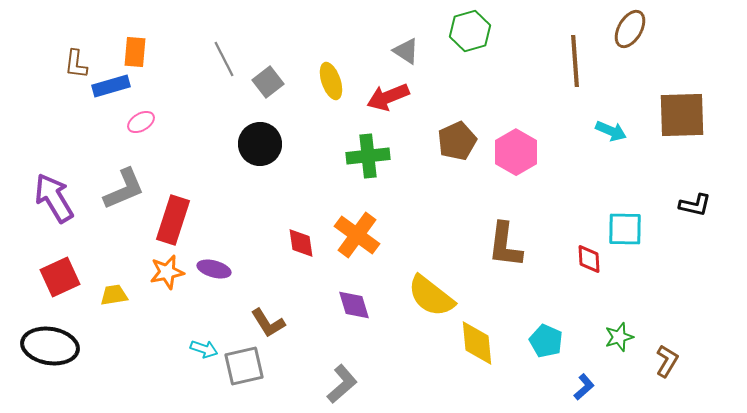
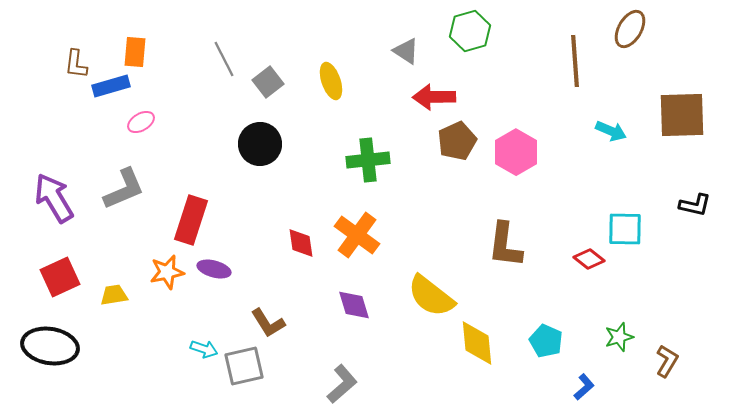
red arrow at (388, 97): moved 46 px right; rotated 21 degrees clockwise
green cross at (368, 156): moved 4 px down
red rectangle at (173, 220): moved 18 px right
red diamond at (589, 259): rotated 48 degrees counterclockwise
